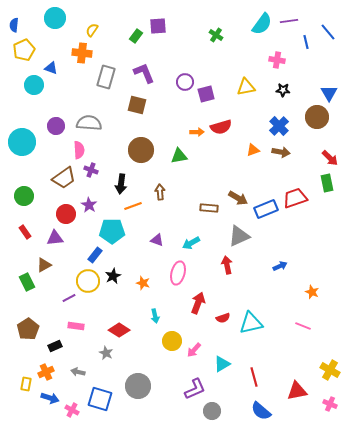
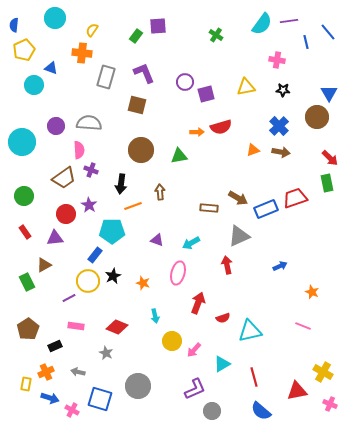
cyan triangle at (251, 323): moved 1 px left, 8 px down
red diamond at (119, 330): moved 2 px left, 3 px up; rotated 10 degrees counterclockwise
yellow cross at (330, 370): moved 7 px left, 2 px down
